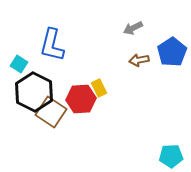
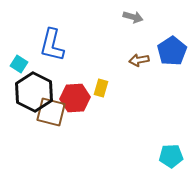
gray arrow: moved 11 px up; rotated 138 degrees counterclockwise
blue pentagon: moved 1 px up
yellow rectangle: moved 2 px right; rotated 42 degrees clockwise
red hexagon: moved 6 px left, 1 px up
brown square: rotated 20 degrees counterclockwise
